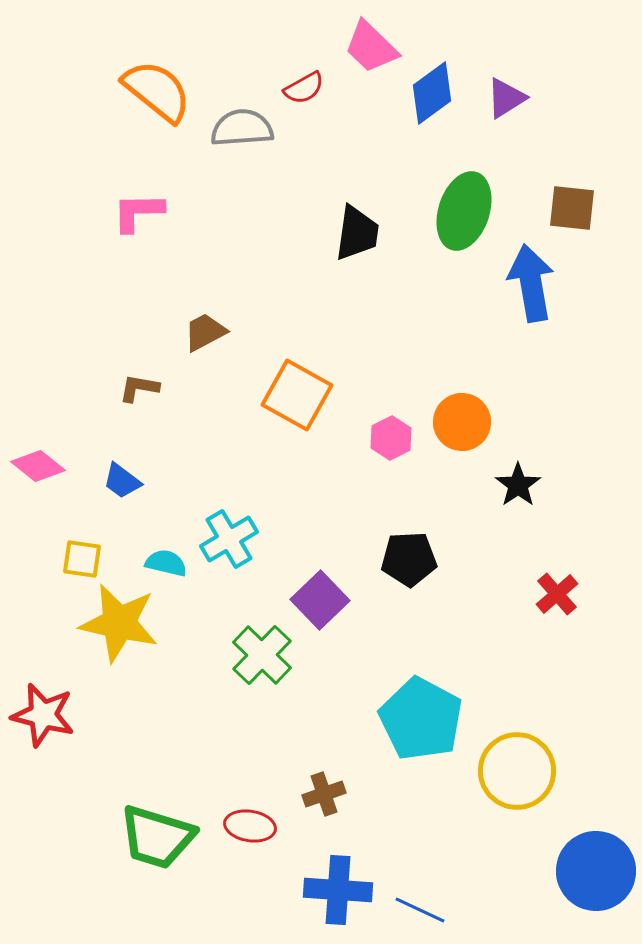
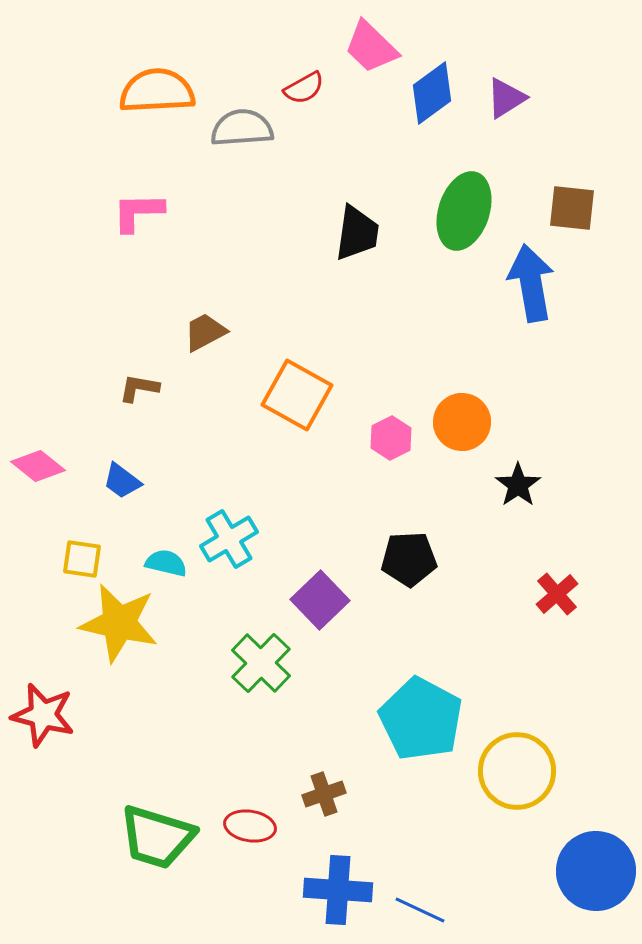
orange semicircle: rotated 42 degrees counterclockwise
green cross: moved 1 px left, 8 px down
